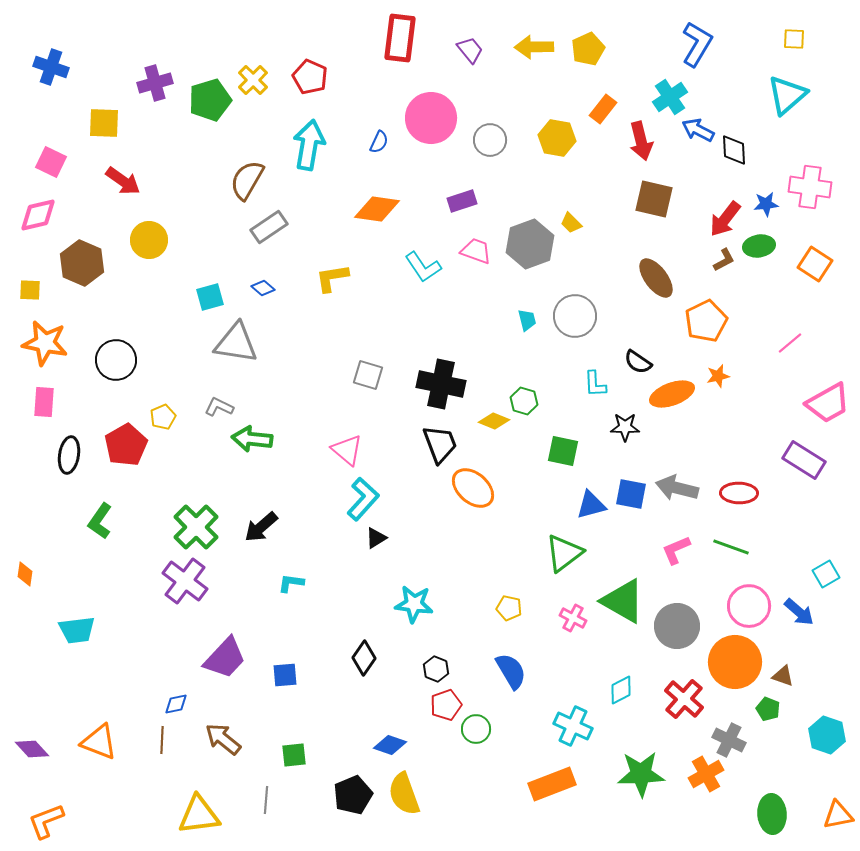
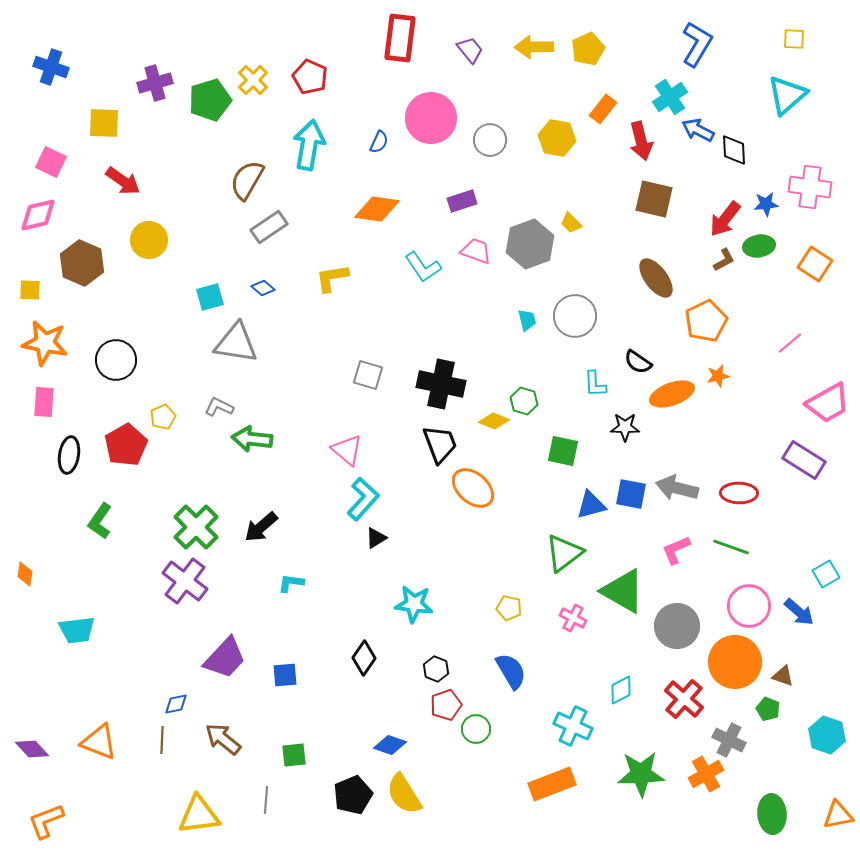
green triangle at (623, 601): moved 10 px up
yellow semicircle at (404, 794): rotated 12 degrees counterclockwise
